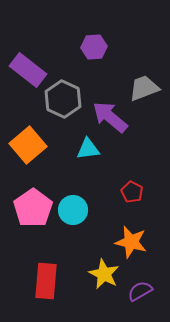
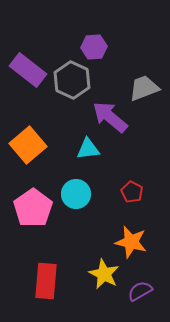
gray hexagon: moved 9 px right, 19 px up
cyan circle: moved 3 px right, 16 px up
